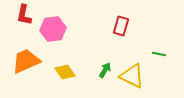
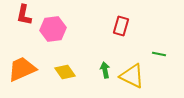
orange trapezoid: moved 4 px left, 8 px down
green arrow: rotated 42 degrees counterclockwise
